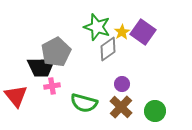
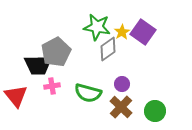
green star: rotated 8 degrees counterclockwise
black trapezoid: moved 3 px left, 2 px up
green semicircle: moved 4 px right, 10 px up
